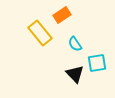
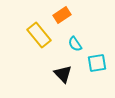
yellow rectangle: moved 1 px left, 2 px down
black triangle: moved 12 px left
